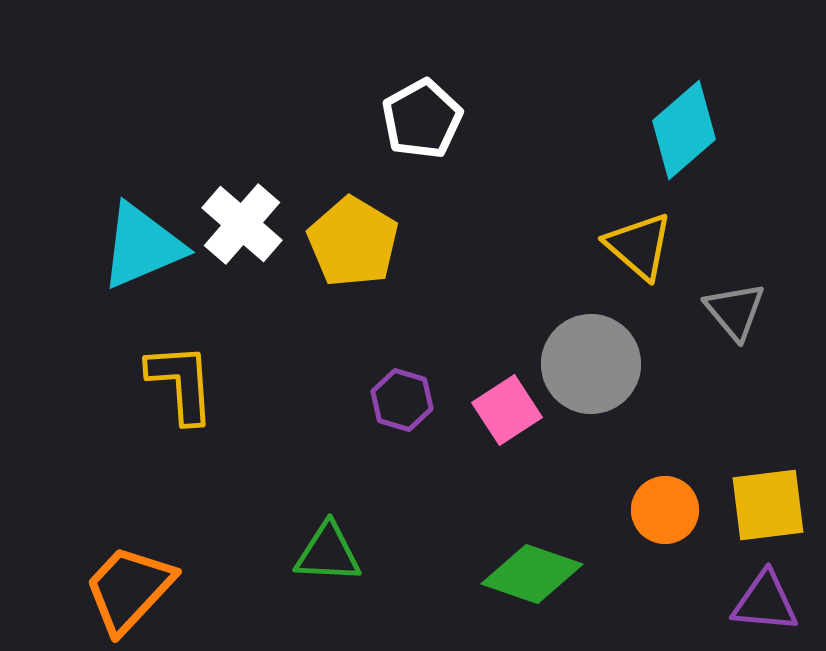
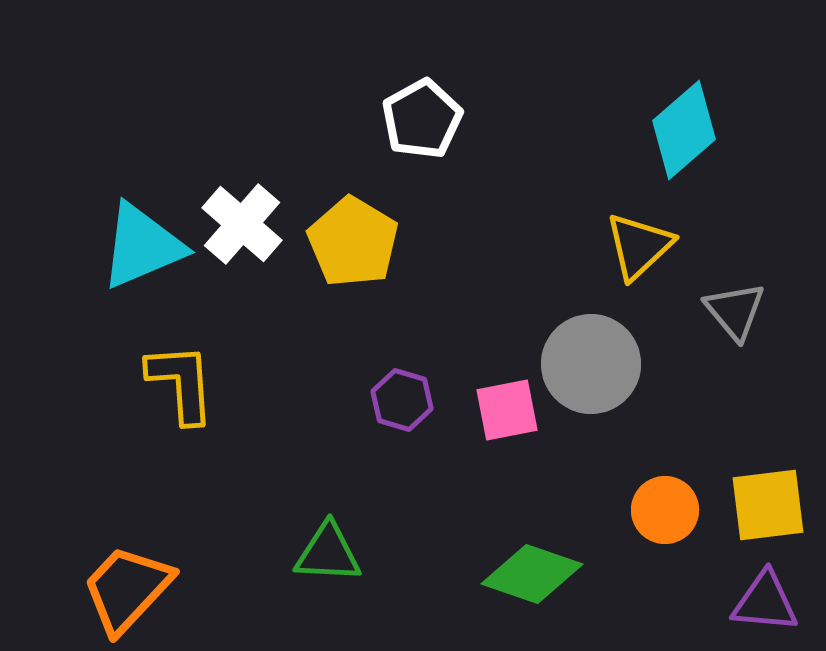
yellow triangle: rotated 36 degrees clockwise
pink square: rotated 22 degrees clockwise
orange trapezoid: moved 2 px left
